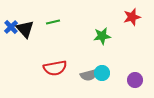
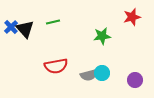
red semicircle: moved 1 px right, 2 px up
